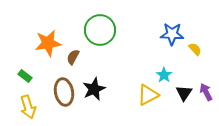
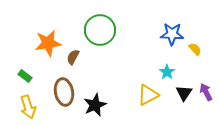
cyan star: moved 3 px right, 3 px up
black star: moved 1 px right, 16 px down
